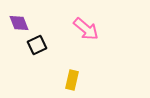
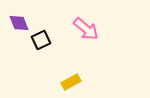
black square: moved 4 px right, 5 px up
yellow rectangle: moved 1 px left, 2 px down; rotated 48 degrees clockwise
